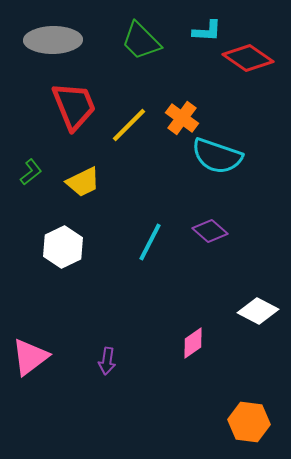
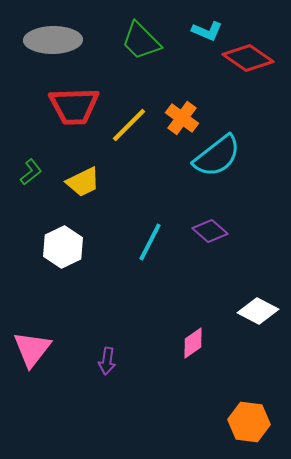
cyan L-shape: rotated 20 degrees clockwise
red trapezoid: rotated 110 degrees clockwise
cyan semicircle: rotated 57 degrees counterclockwise
pink triangle: moved 2 px right, 8 px up; rotated 15 degrees counterclockwise
